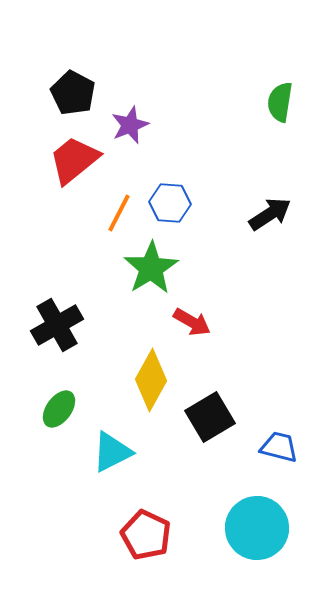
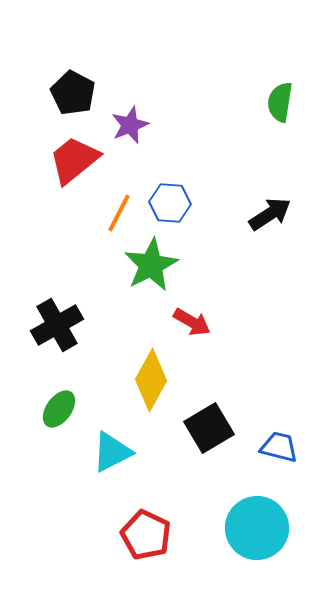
green star: moved 3 px up; rotated 4 degrees clockwise
black square: moved 1 px left, 11 px down
